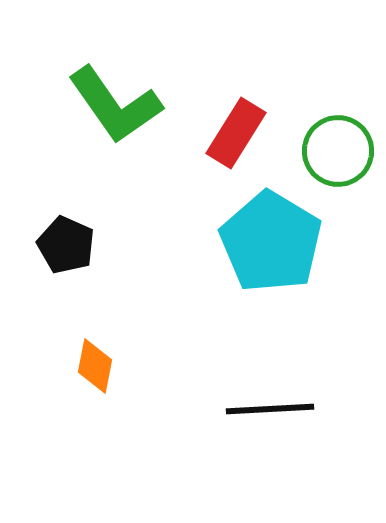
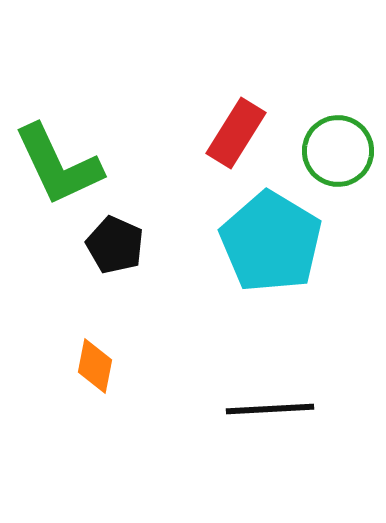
green L-shape: moved 57 px left, 60 px down; rotated 10 degrees clockwise
black pentagon: moved 49 px right
